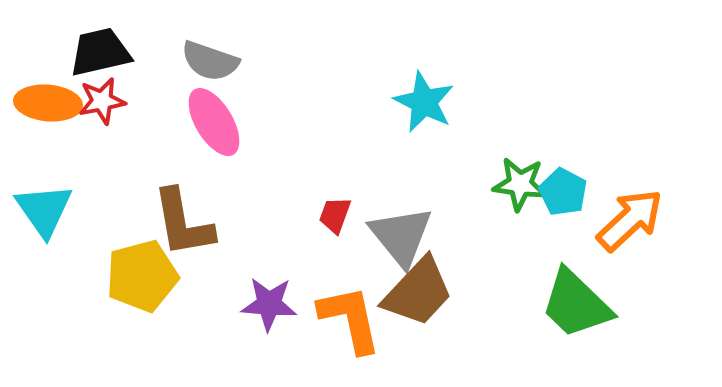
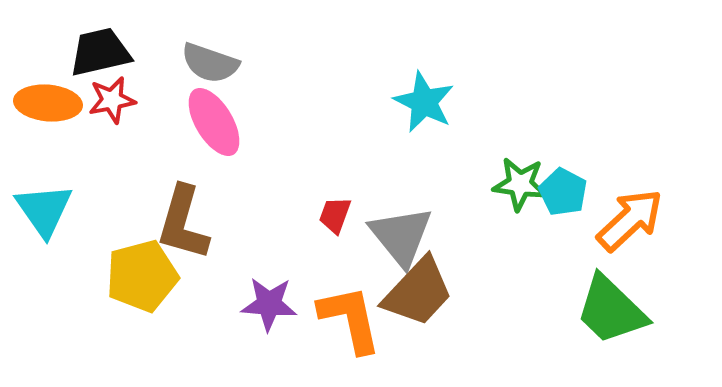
gray semicircle: moved 2 px down
red star: moved 10 px right, 1 px up
brown L-shape: rotated 26 degrees clockwise
green trapezoid: moved 35 px right, 6 px down
